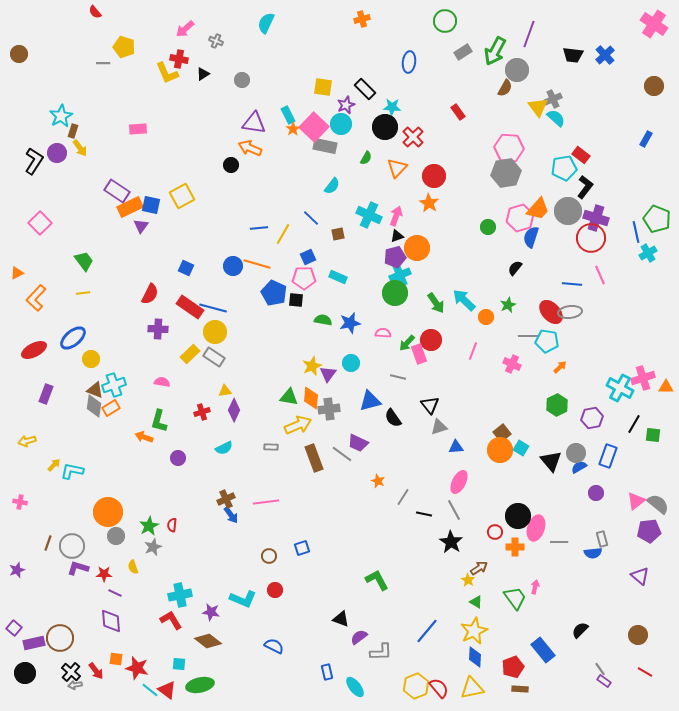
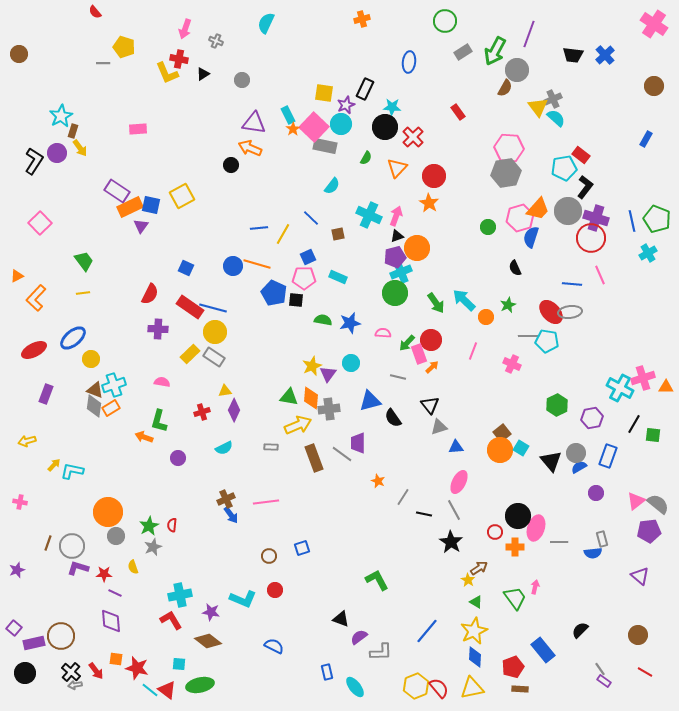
pink arrow at (185, 29): rotated 30 degrees counterclockwise
yellow square at (323, 87): moved 1 px right, 6 px down
black rectangle at (365, 89): rotated 70 degrees clockwise
blue line at (636, 232): moved 4 px left, 11 px up
black semicircle at (515, 268): rotated 63 degrees counterclockwise
orange triangle at (17, 273): moved 3 px down
cyan cross at (400, 275): moved 1 px right, 3 px up
orange arrow at (560, 367): moved 128 px left
purple trapezoid at (358, 443): rotated 65 degrees clockwise
brown circle at (60, 638): moved 1 px right, 2 px up
